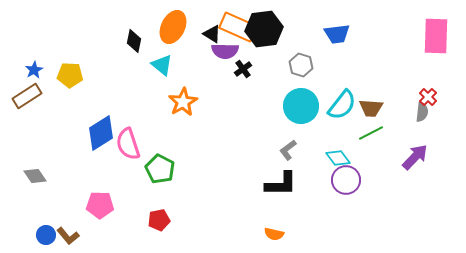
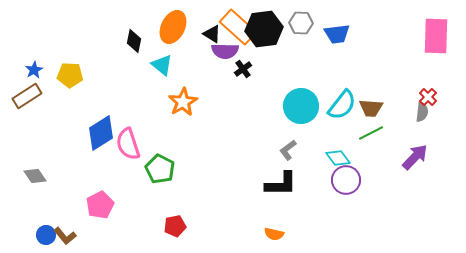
orange rectangle: rotated 18 degrees clockwise
gray hexagon: moved 42 px up; rotated 15 degrees counterclockwise
pink pentagon: rotated 28 degrees counterclockwise
red pentagon: moved 16 px right, 6 px down
brown L-shape: moved 3 px left
